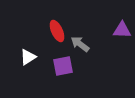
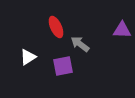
red ellipse: moved 1 px left, 4 px up
